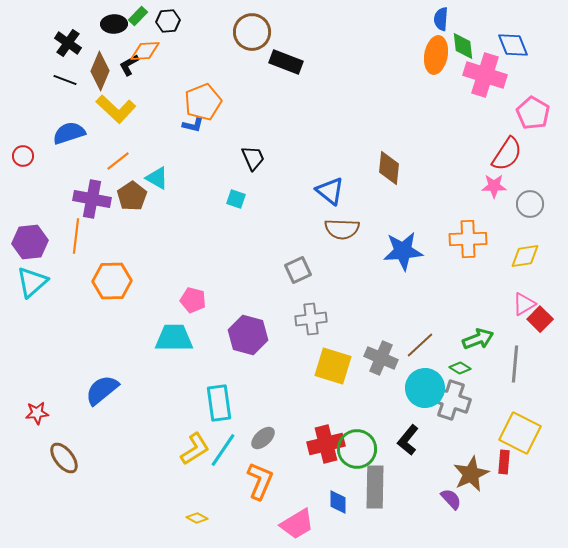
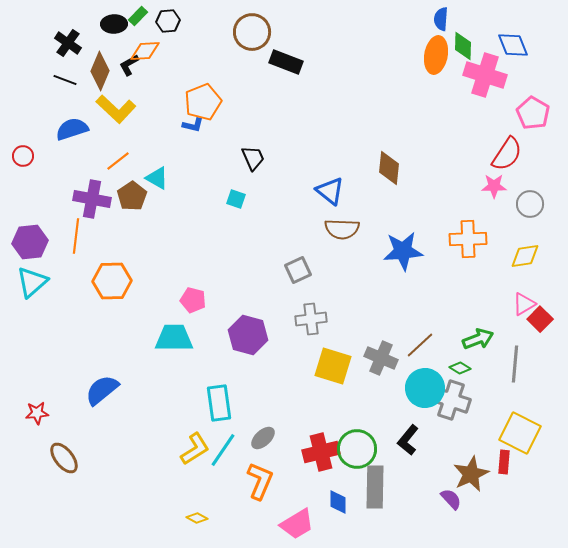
green diamond at (463, 46): rotated 8 degrees clockwise
blue semicircle at (69, 133): moved 3 px right, 4 px up
red cross at (326, 444): moved 5 px left, 8 px down
